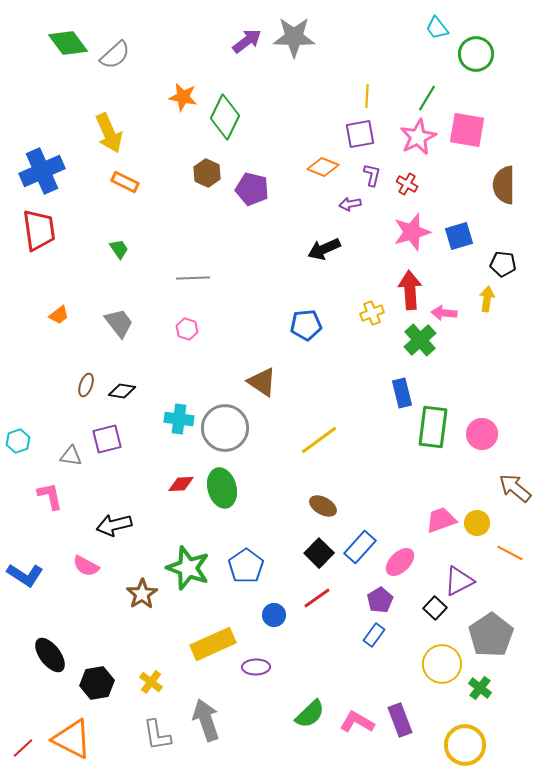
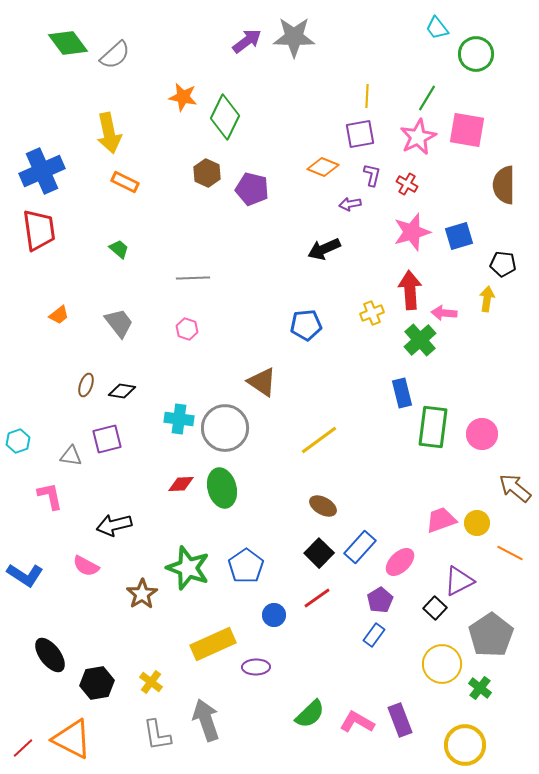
yellow arrow at (109, 133): rotated 12 degrees clockwise
green trapezoid at (119, 249): rotated 15 degrees counterclockwise
